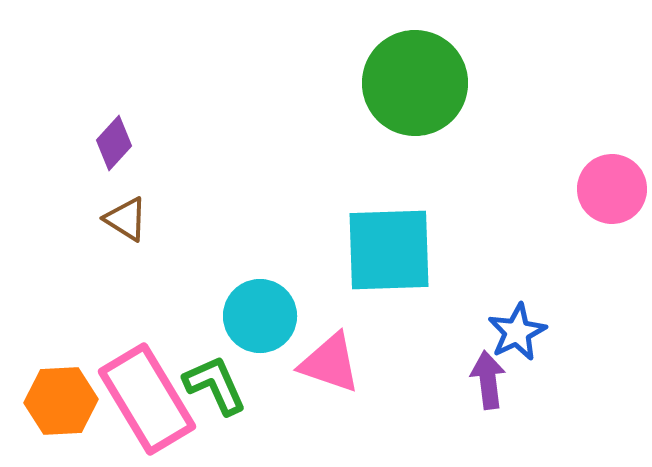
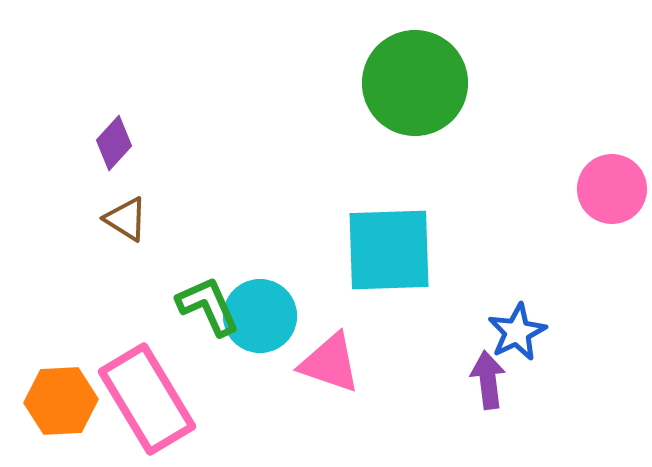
green L-shape: moved 7 px left, 79 px up
